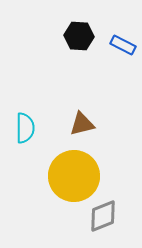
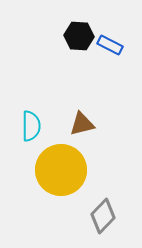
blue rectangle: moved 13 px left
cyan semicircle: moved 6 px right, 2 px up
yellow circle: moved 13 px left, 6 px up
gray diamond: rotated 24 degrees counterclockwise
